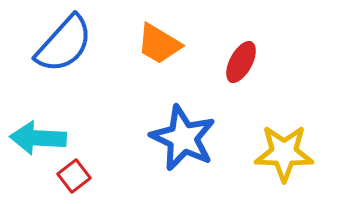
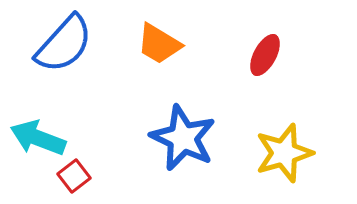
red ellipse: moved 24 px right, 7 px up
cyan arrow: rotated 18 degrees clockwise
yellow star: rotated 18 degrees counterclockwise
